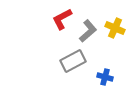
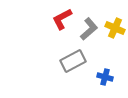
gray L-shape: moved 1 px right, 2 px up
